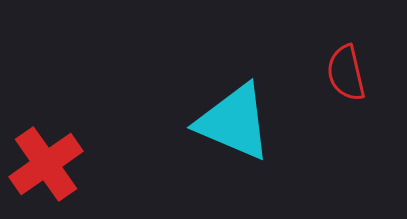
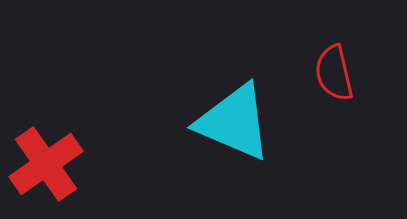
red semicircle: moved 12 px left
